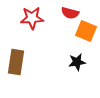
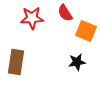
red semicircle: moved 5 px left; rotated 42 degrees clockwise
